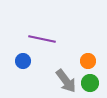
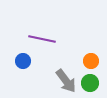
orange circle: moved 3 px right
